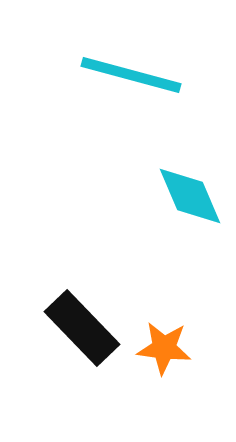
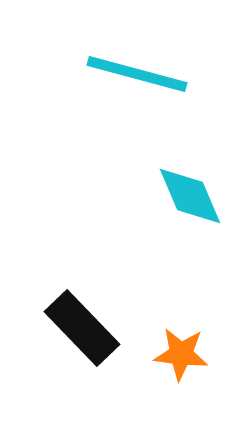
cyan line: moved 6 px right, 1 px up
orange star: moved 17 px right, 6 px down
